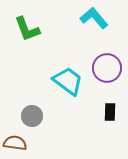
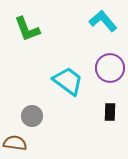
cyan L-shape: moved 9 px right, 3 px down
purple circle: moved 3 px right
